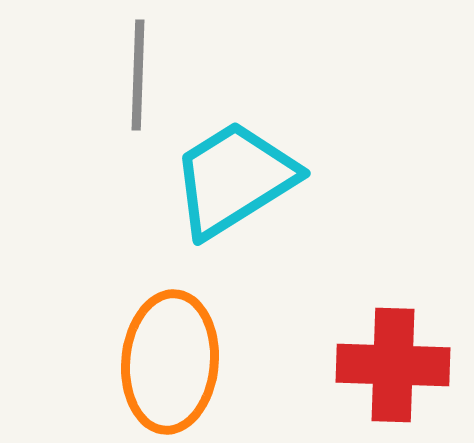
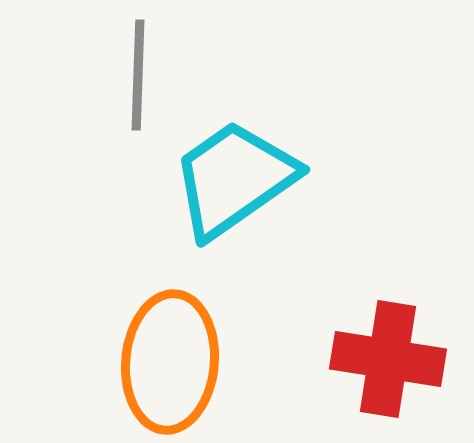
cyan trapezoid: rotated 3 degrees counterclockwise
red cross: moved 5 px left, 6 px up; rotated 7 degrees clockwise
